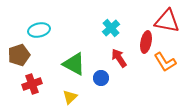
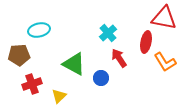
red triangle: moved 3 px left, 3 px up
cyan cross: moved 3 px left, 5 px down
brown pentagon: rotated 15 degrees clockwise
yellow triangle: moved 11 px left, 1 px up
